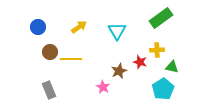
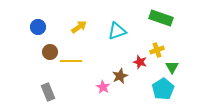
green rectangle: rotated 55 degrees clockwise
cyan triangle: rotated 42 degrees clockwise
yellow cross: rotated 16 degrees counterclockwise
yellow line: moved 2 px down
green triangle: rotated 48 degrees clockwise
brown star: moved 1 px right, 5 px down
gray rectangle: moved 1 px left, 2 px down
